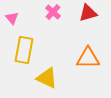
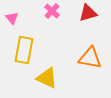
pink cross: moved 1 px left, 1 px up
orange triangle: moved 2 px right; rotated 10 degrees clockwise
